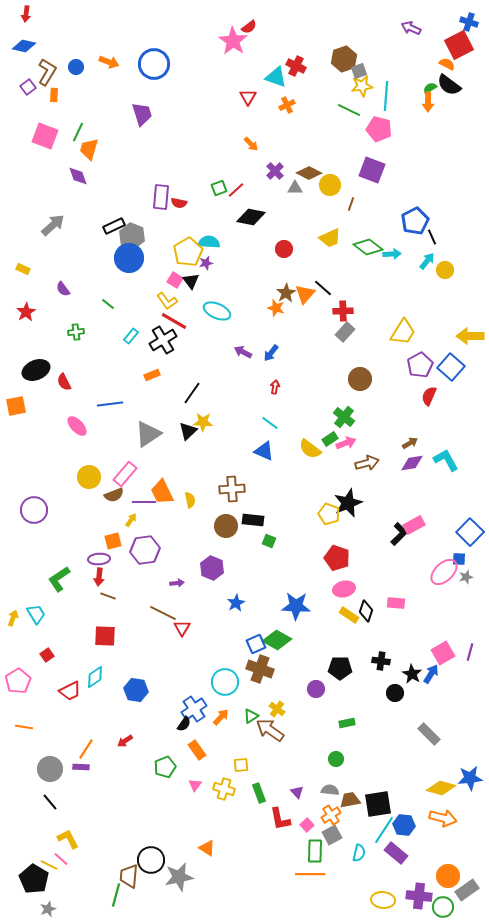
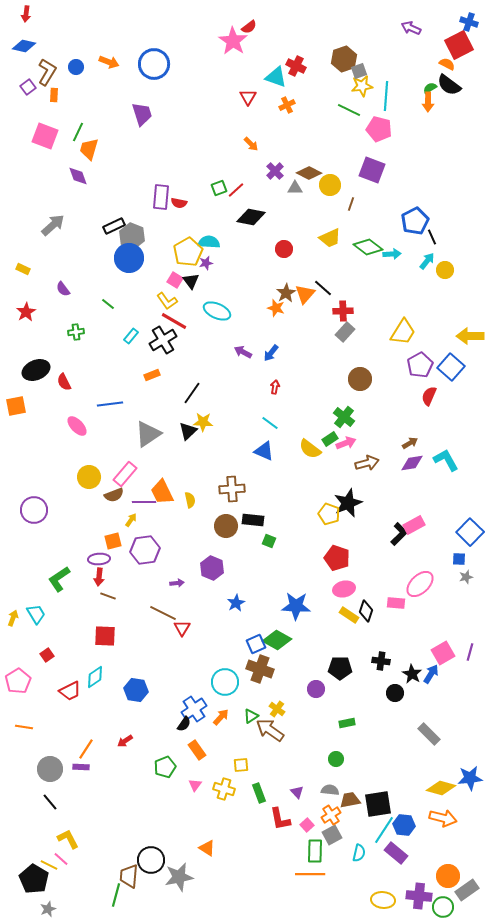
pink ellipse at (444, 572): moved 24 px left, 12 px down
